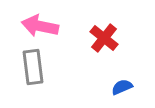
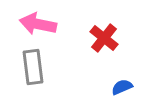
pink arrow: moved 2 px left, 2 px up
